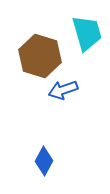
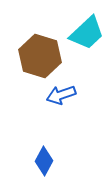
cyan trapezoid: rotated 63 degrees clockwise
blue arrow: moved 2 px left, 5 px down
